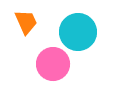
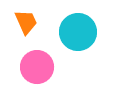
pink circle: moved 16 px left, 3 px down
